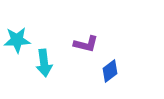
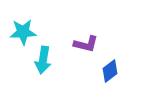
cyan star: moved 6 px right, 8 px up
cyan arrow: moved 1 px left, 3 px up; rotated 16 degrees clockwise
